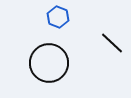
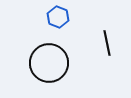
black line: moved 5 px left; rotated 35 degrees clockwise
